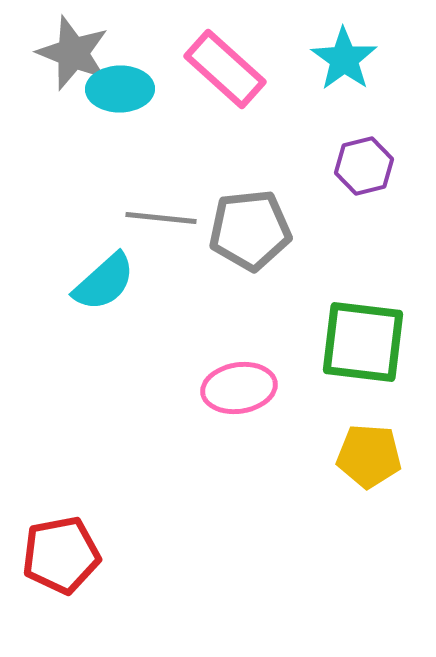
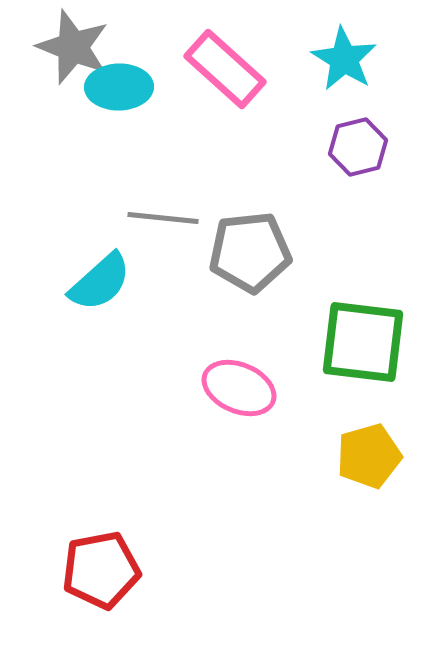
gray star: moved 6 px up
cyan star: rotated 4 degrees counterclockwise
cyan ellipse: moved 1 px left, 2 px up
purple hexagon: moved 6 px left, 19 px up
gray line: moved 2 px right
gray pentagon: moved 22 px down
cyan semicircle: moved 4 px left
pink ellipse: rotated 32 degrees clockwise
yellow pentagon: rotated 20 degrees counterclockwise
red pentagon: moved 40 px right, 15 px down
